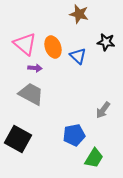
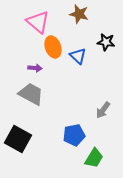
pink triangle: moved 13 px right, 22 px up
